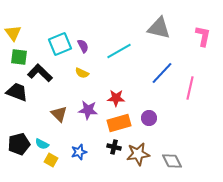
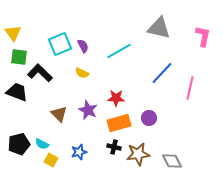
purple star: rotated 18 degrees clockwise
